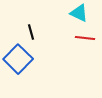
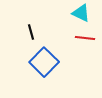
cyan triangle: moved 2 px right
blue square: moved 26 px right, 3 px down
